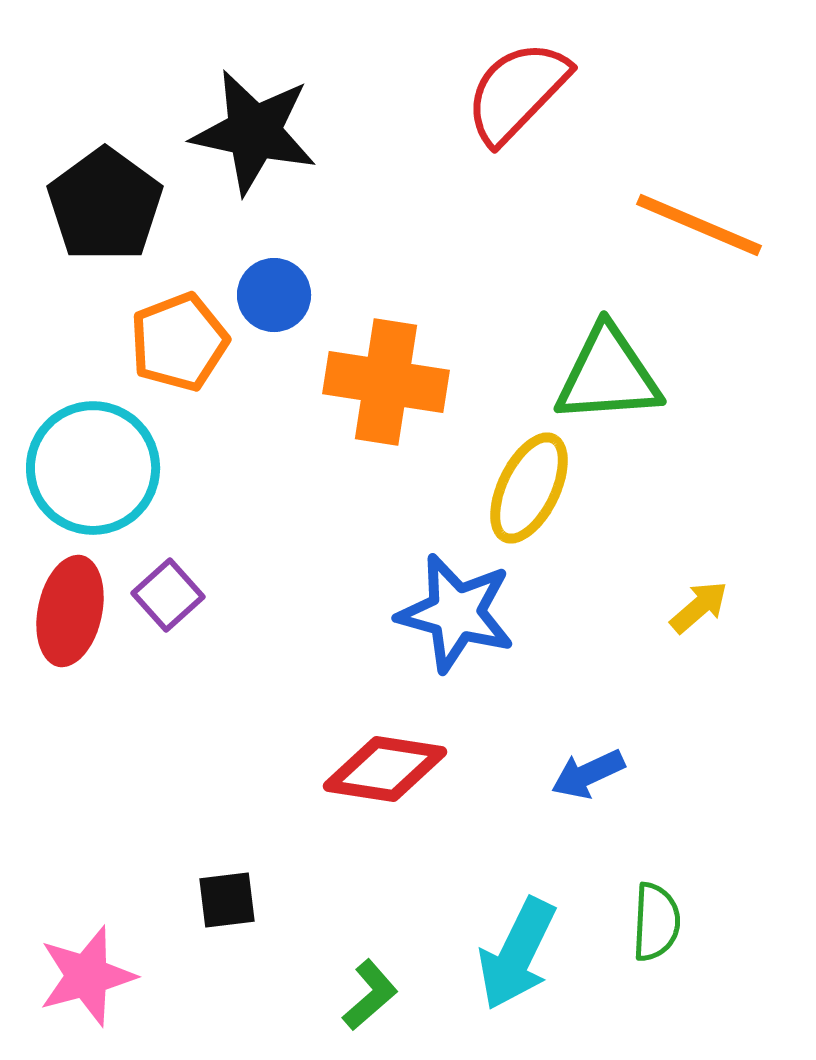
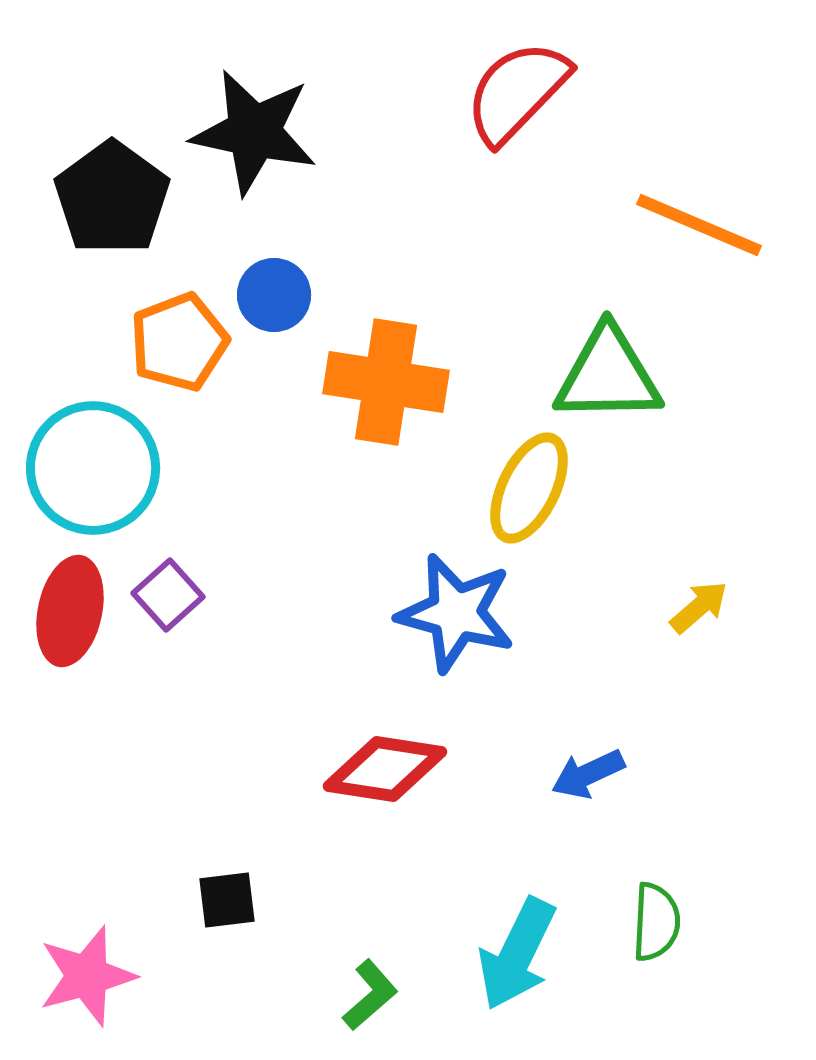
black pentagon: moved 7 px right, 7 px up
green triangle: rotated 3 degrees clockwise
